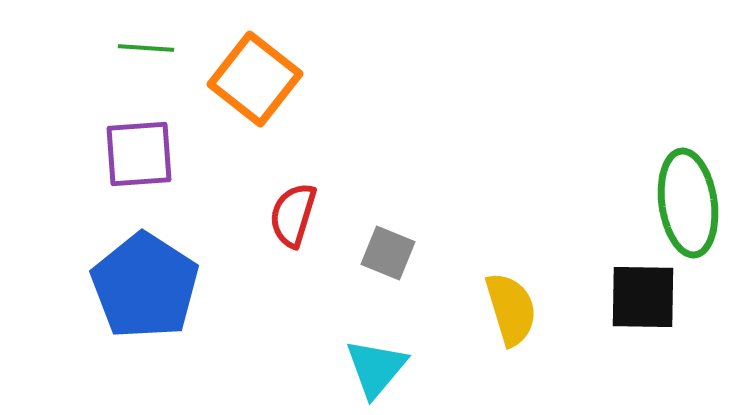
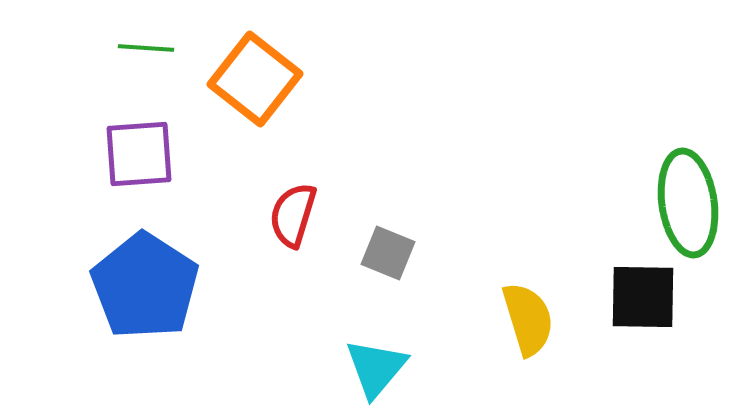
yellow semicircle: moved 17 px right, 10 px down
